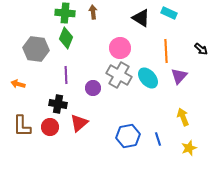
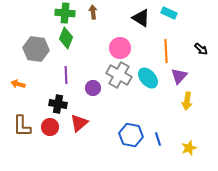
yellow arrow: moved 4 px right, 16 px up; rotated 150 degrees counterclockwise
blue hexagon: moved 3 px right, 1 px up; rotated 20 degrees clockwise
